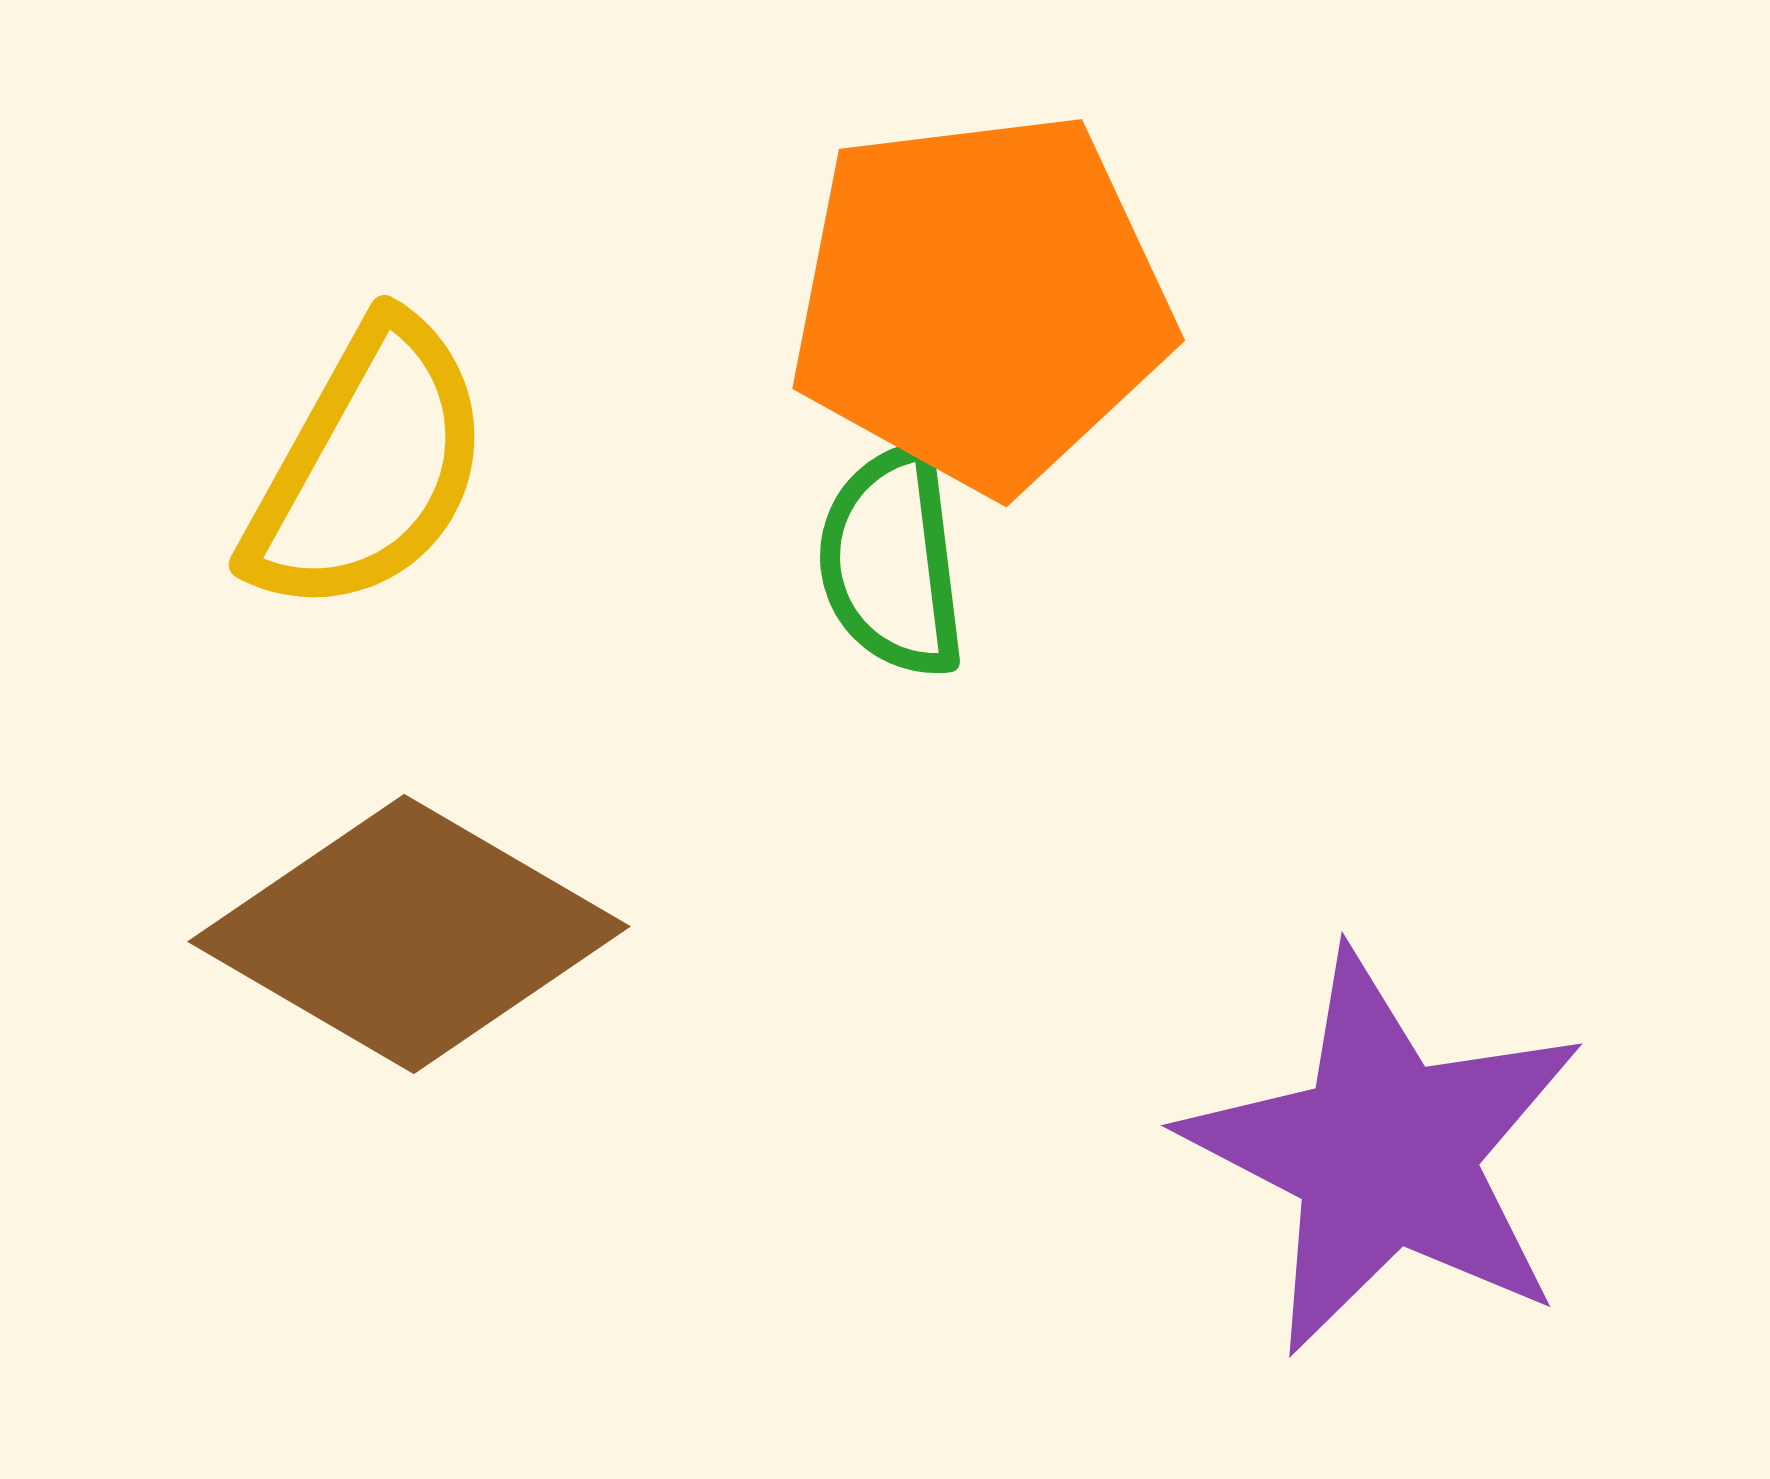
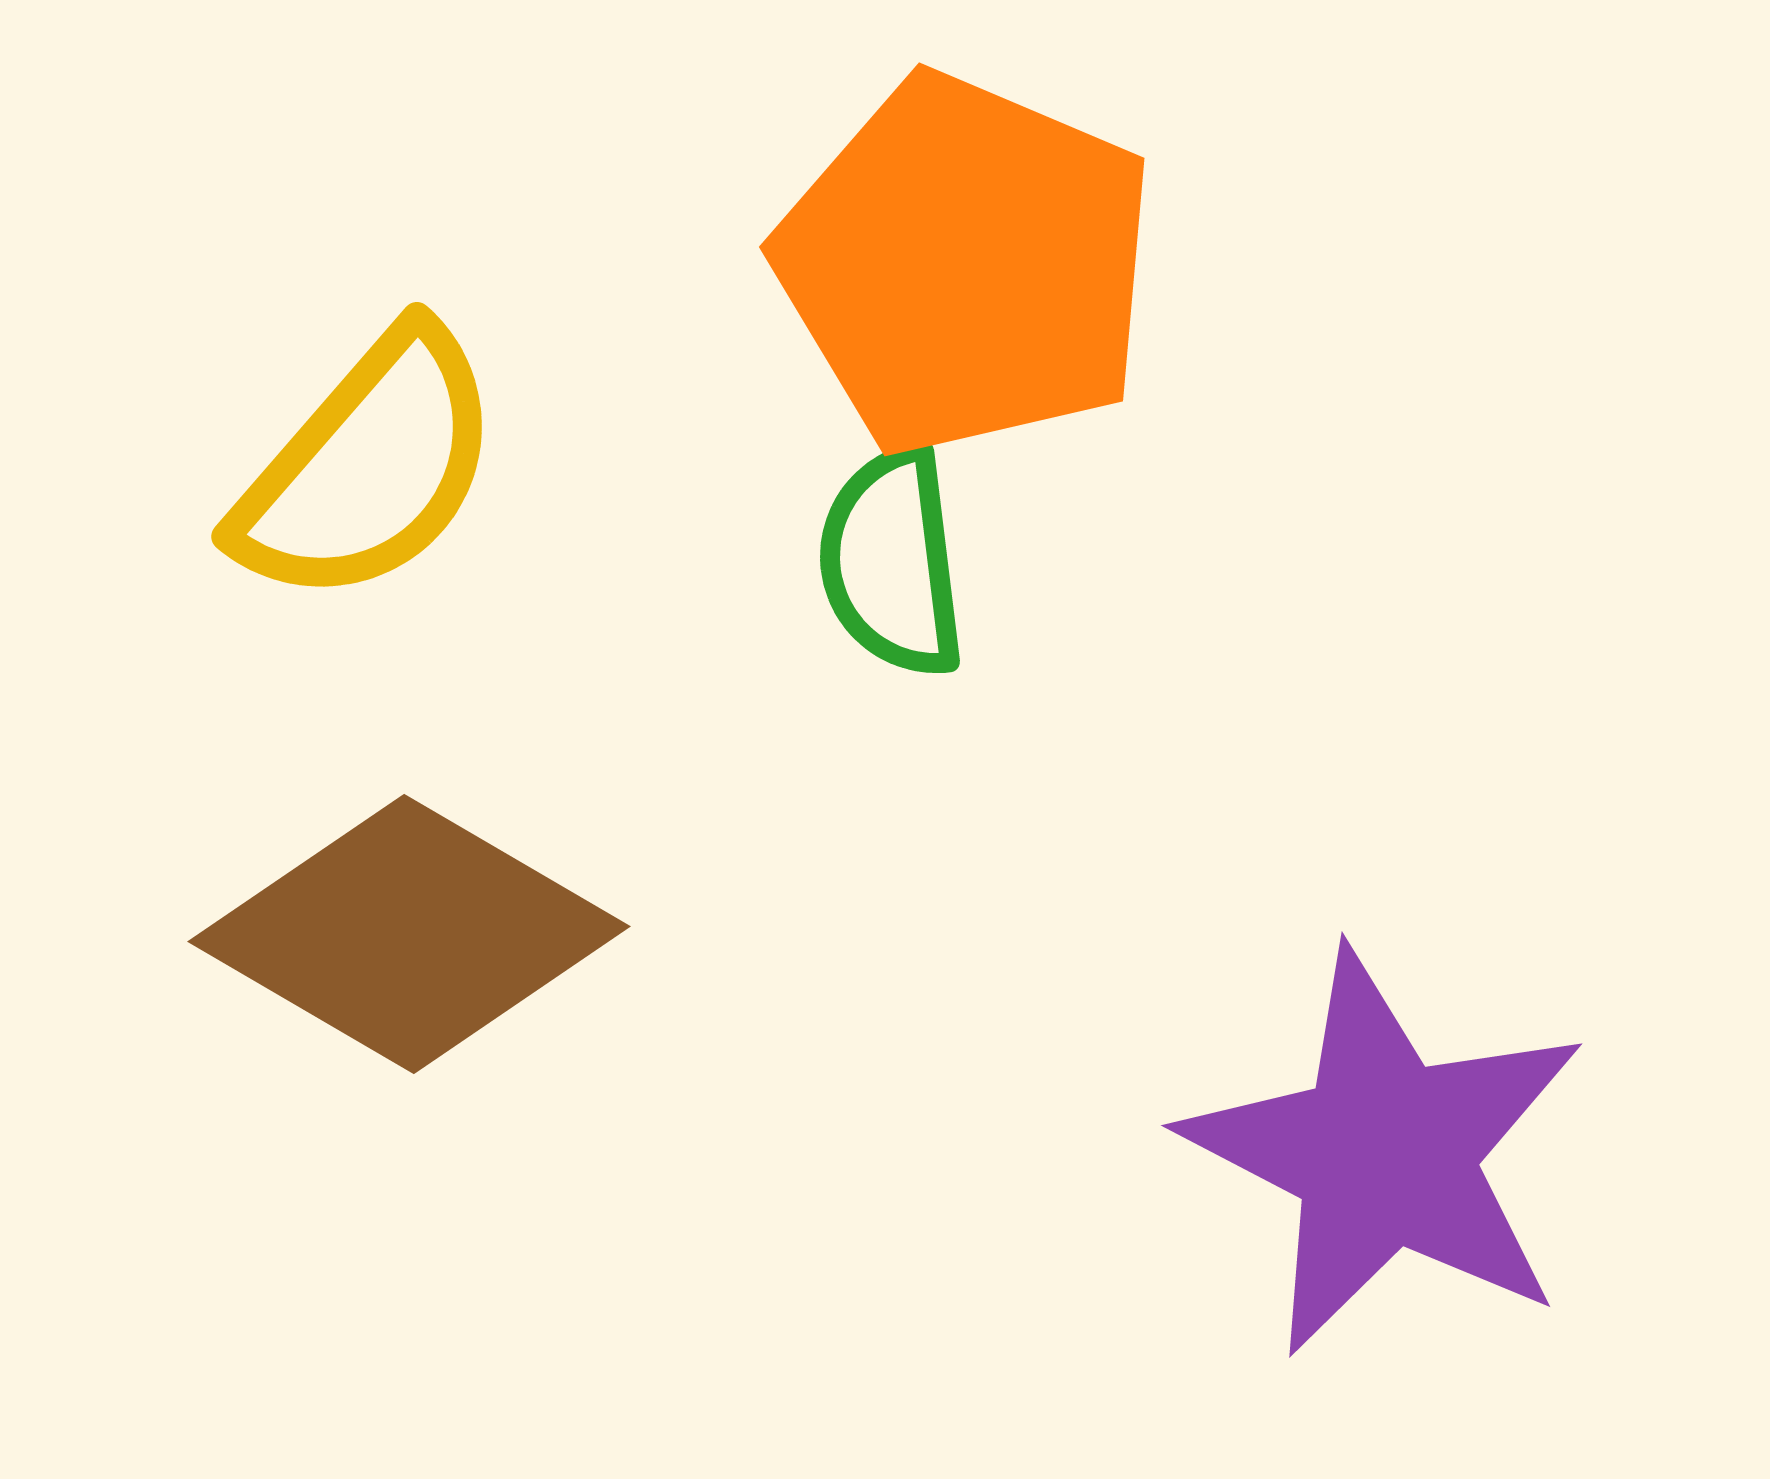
orange pentagon: moved 15 px left, 36 px up; rotated 30 degrees clockwise
yellow semicircle: rotated 12 degrees clockwise
